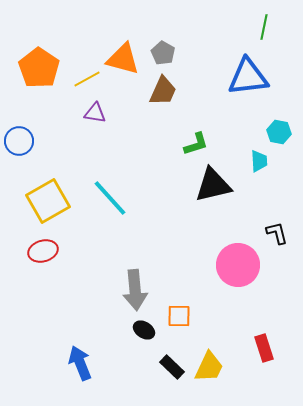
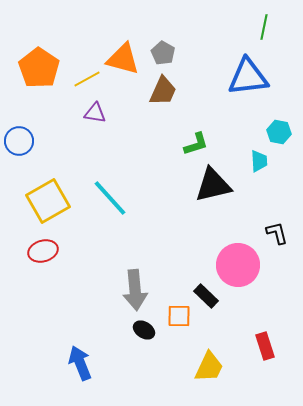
red rectangle: moved 1 px right, 2 px up
black rectangle: moved 34 px right, 71 px up
